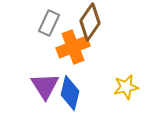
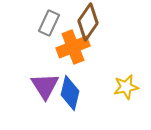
brown diamond: moved 2 px left
